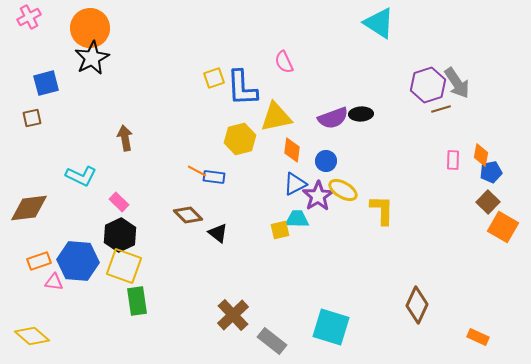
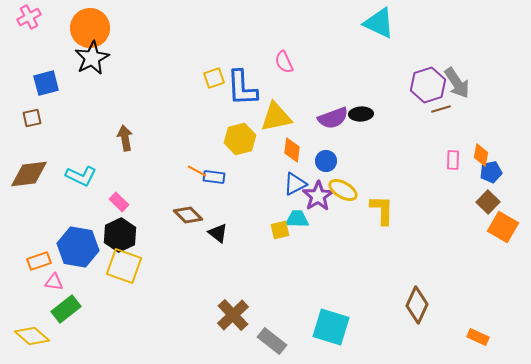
cyan triangle at (379, 23): rotated 8 degrees counterclockwise
brown diamond at (29, 208): moved 34 px up
blue hexagon at (78, 261): moved 14 px up; rotated 6 degrees clockwise
green rectangle at (137, 301): moved 71 px left, 8 px down; rotated 60 degrees clockwise
